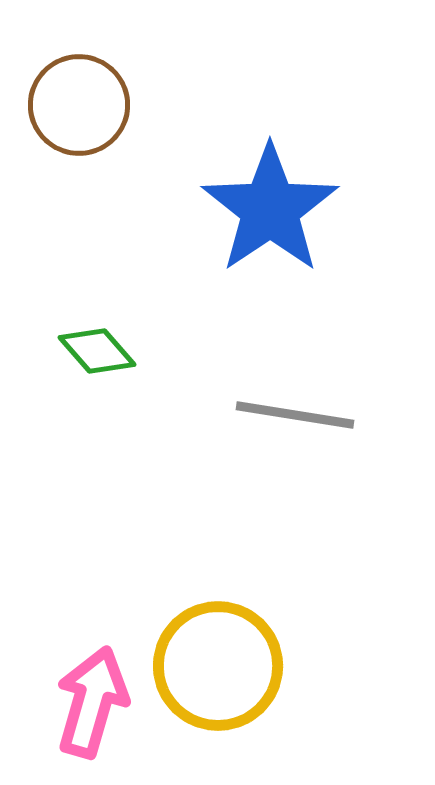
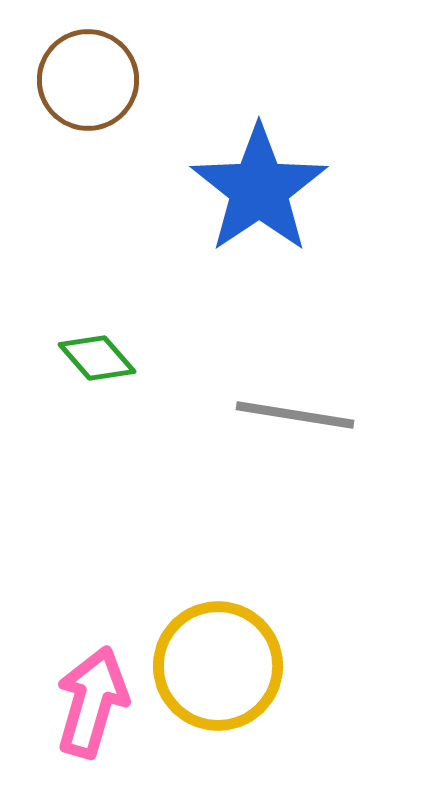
brown circle: moved 9 px right, 25 px up
blue star: moved 11 px left, 20 px up
green diamond: moved 7 px down
